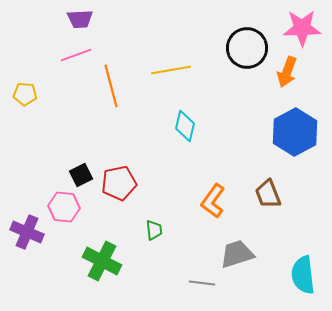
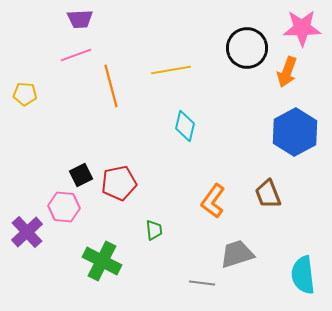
purple cross: rotated 24 degrees clockwise
